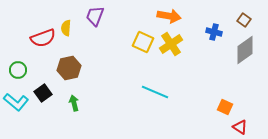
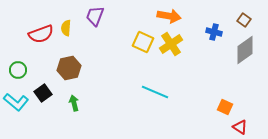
red semicircle: moved 2 px left, 4 px up
